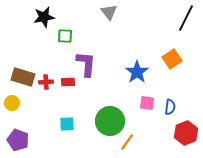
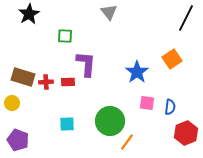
black star: moved 15 px left, 3 px up; rotated 20 degrees counterclockwise
